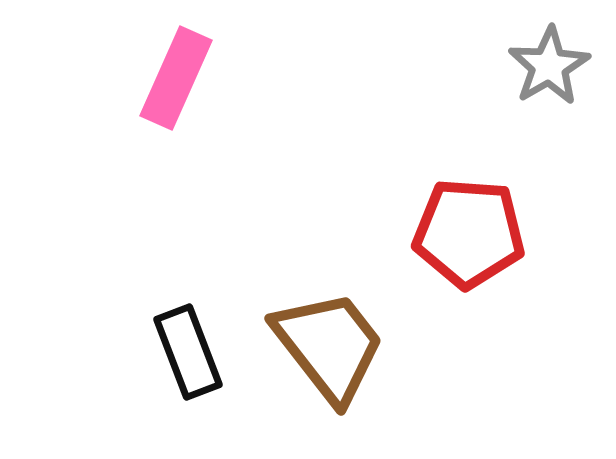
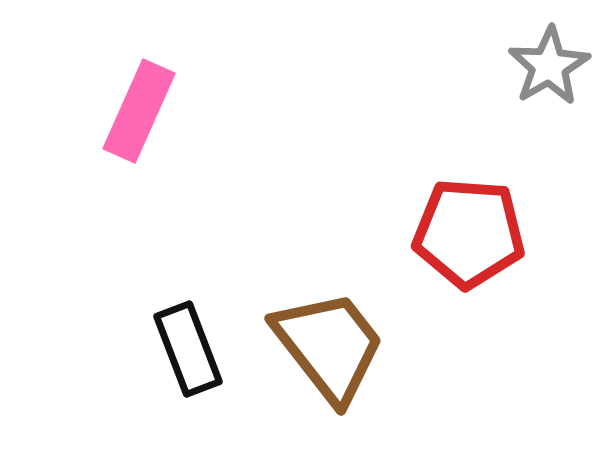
pink rectangle: moved 37 px left, 33 px down
black rectangle: moved 3 px up
